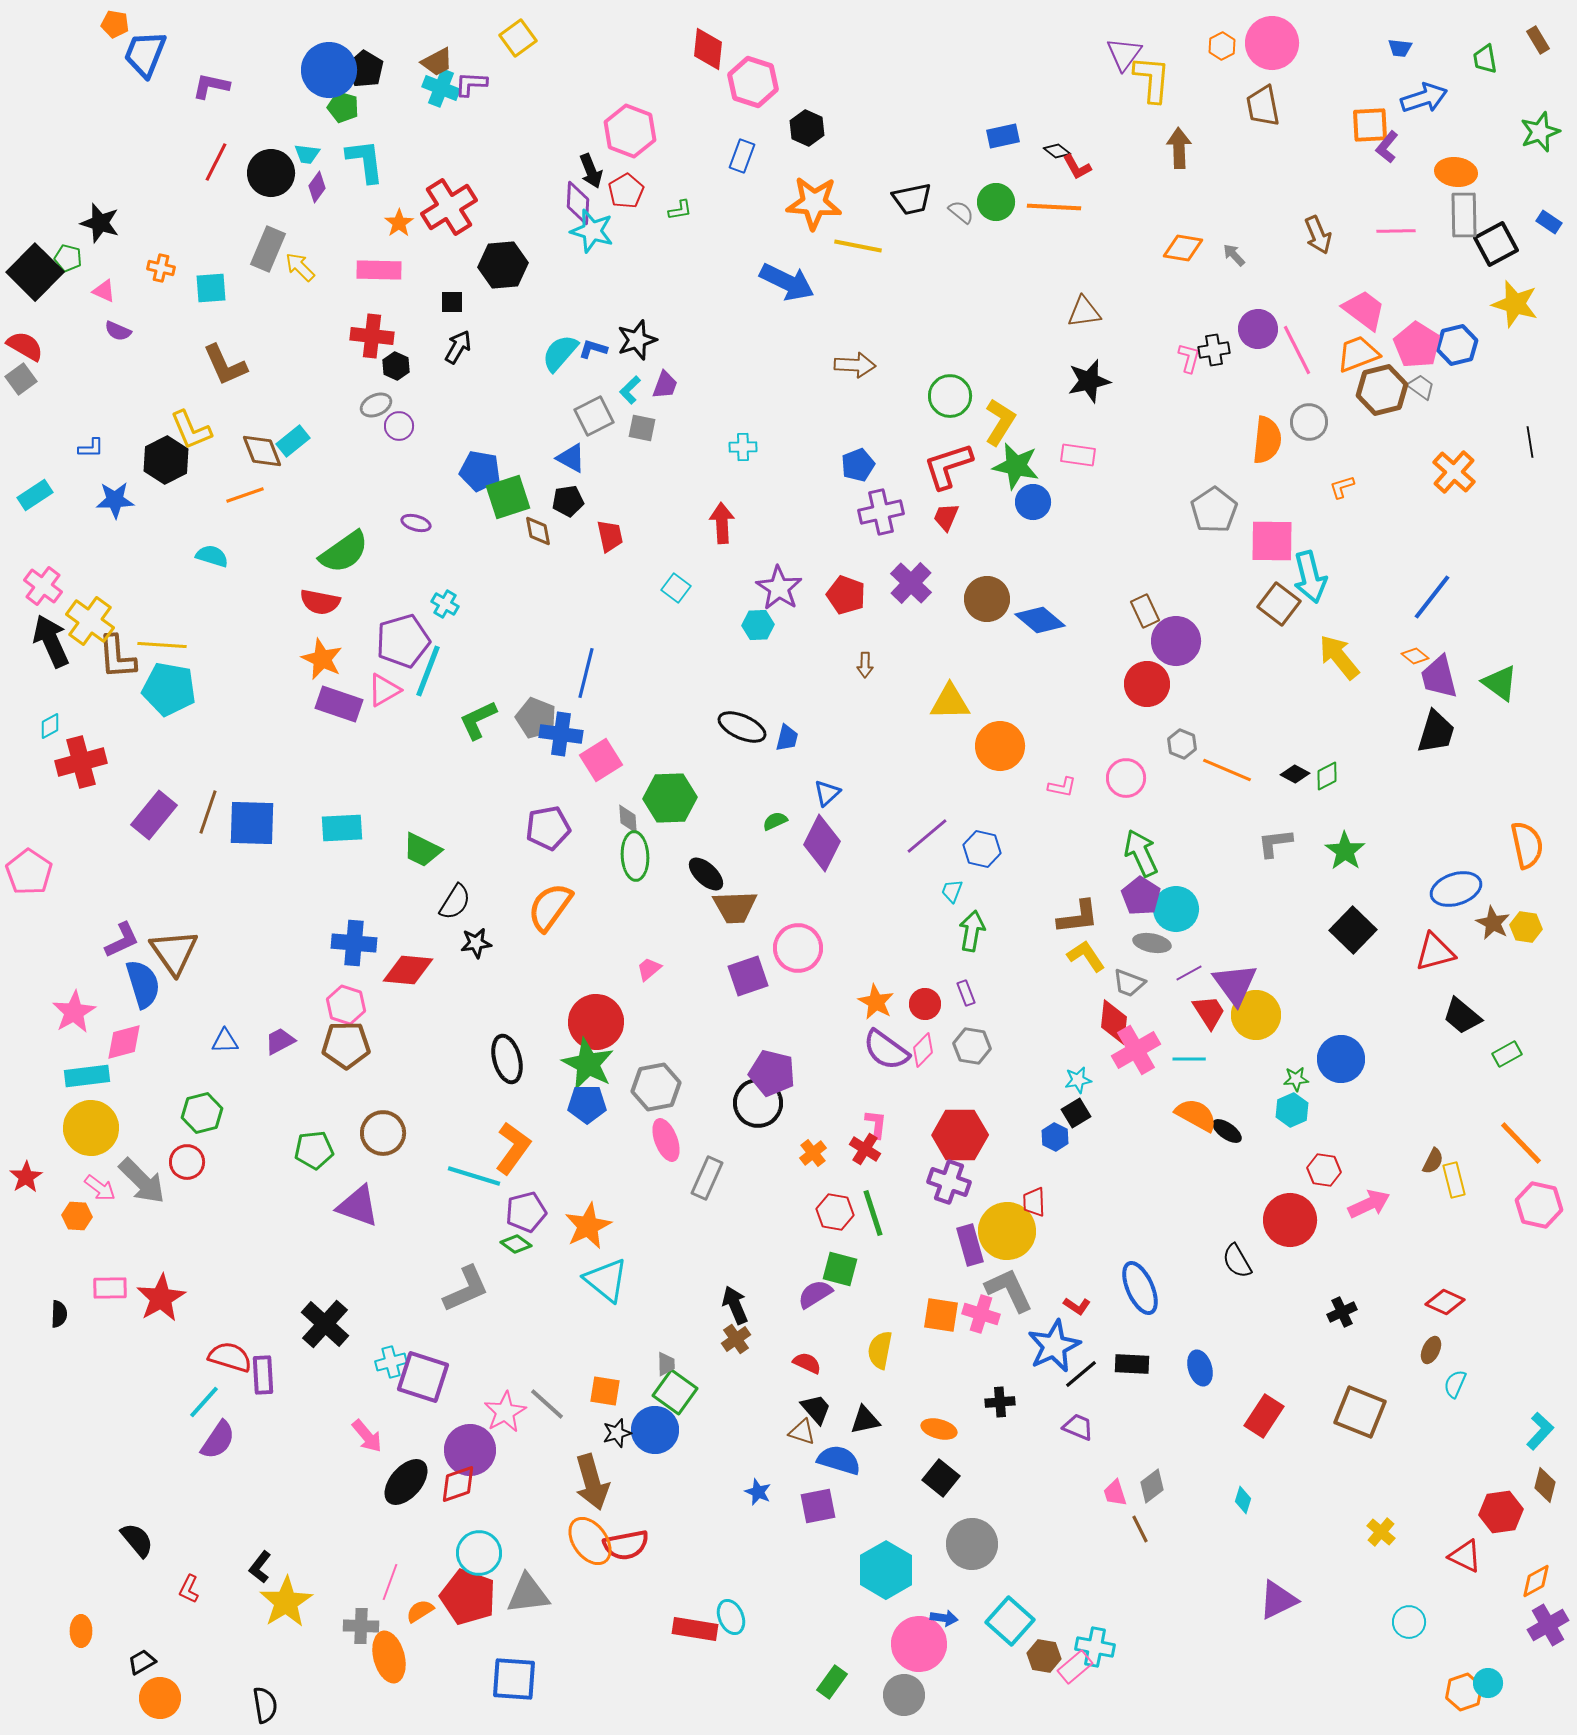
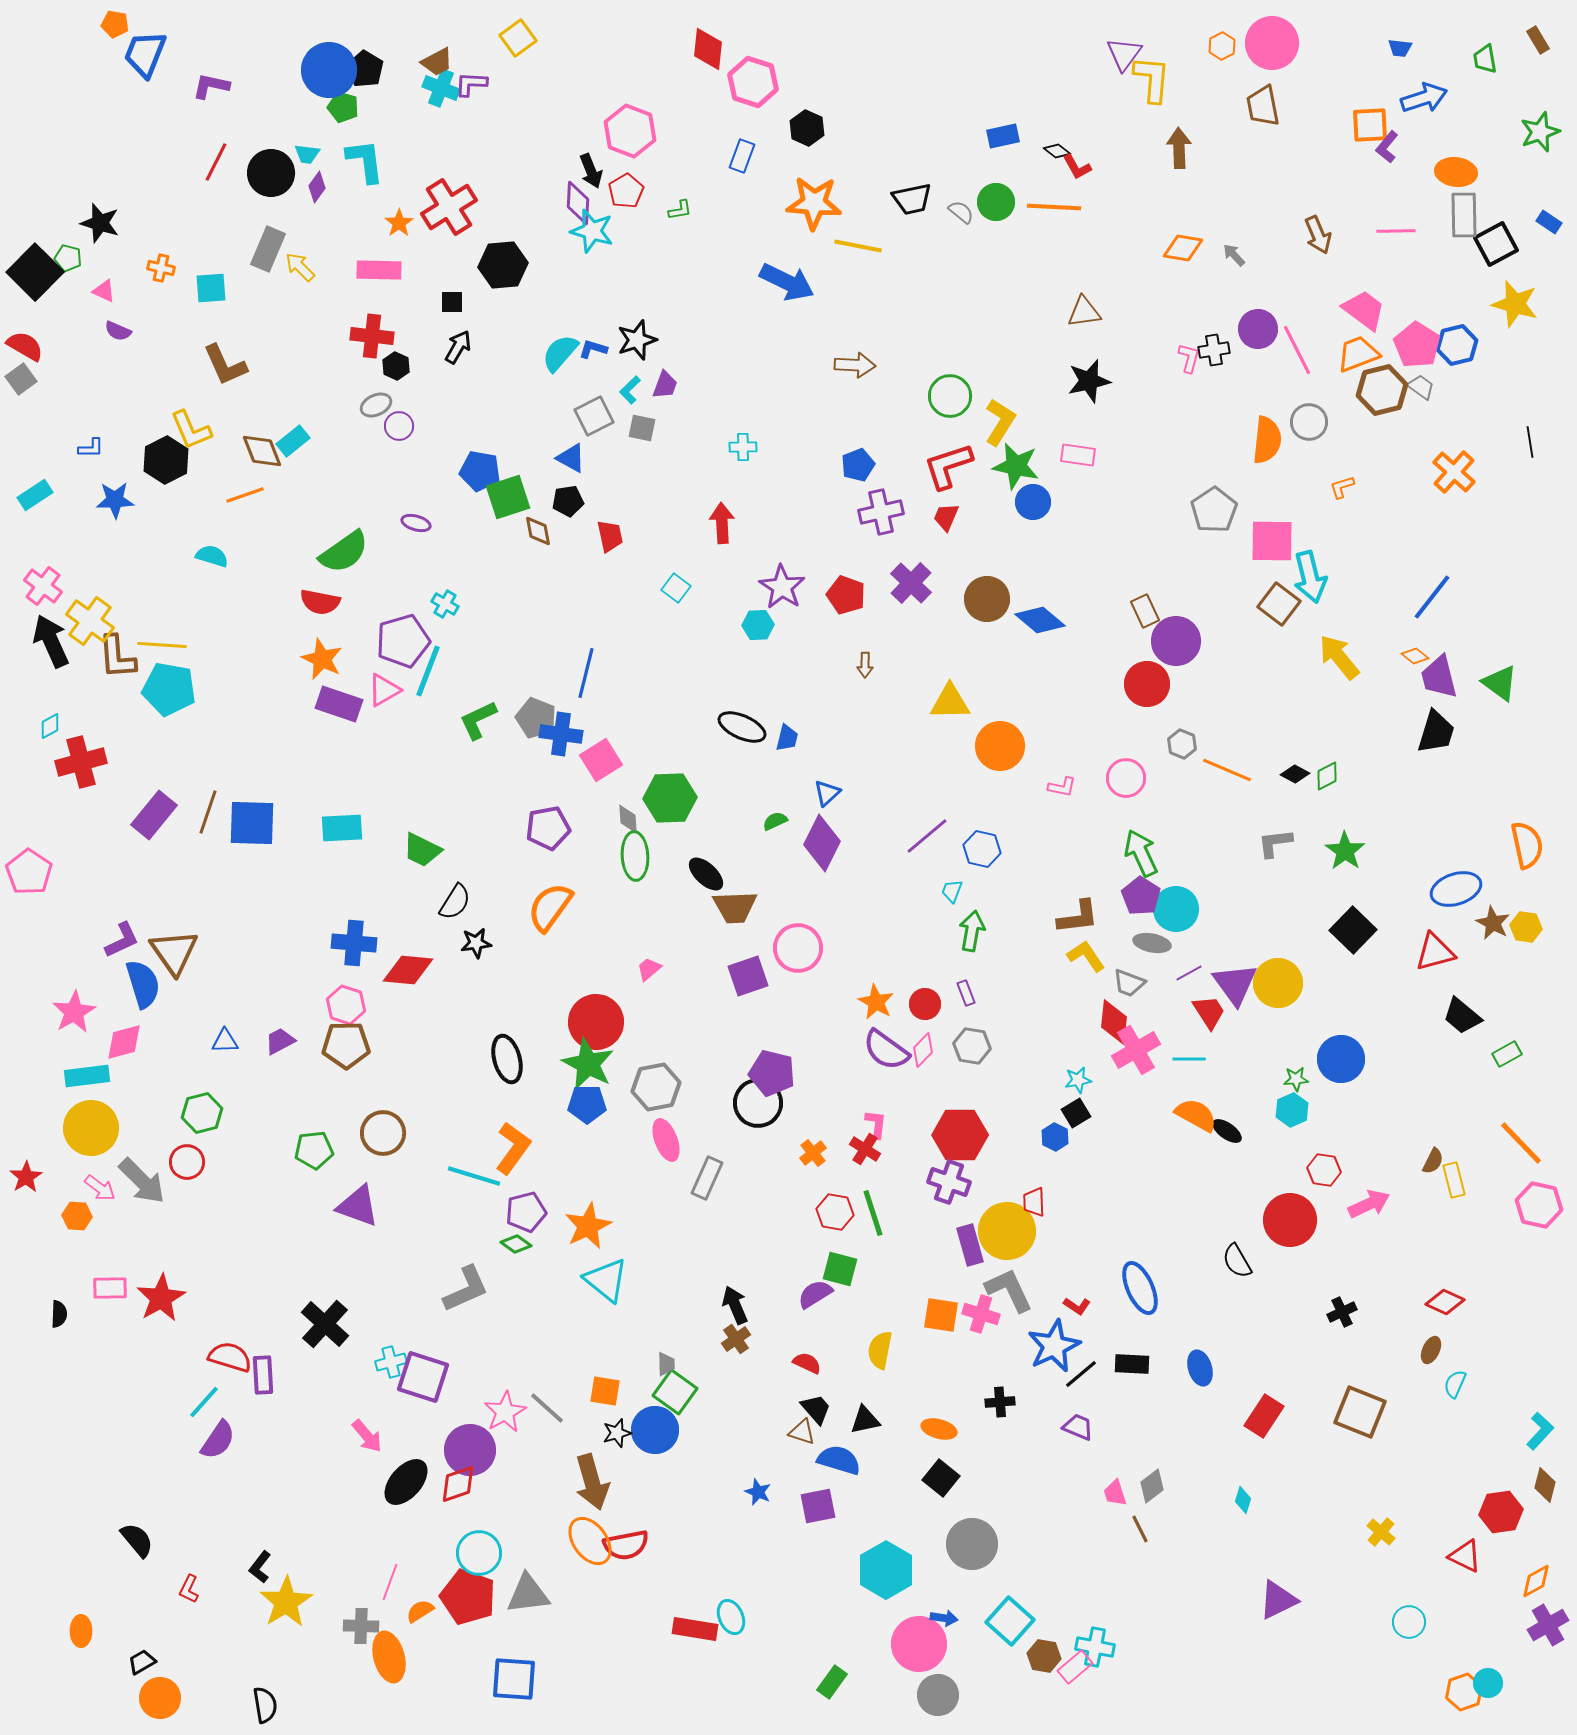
purple star at (779, 588): moved 3 px right, 1 px up
yellow circle at (1256, 1015): moved 22 px right, 32 px up
gray line at (547, 1404): moved 4 px down
gray circle at (904, 1695): moved 34 px right
